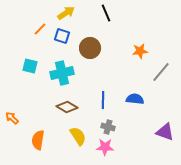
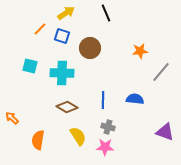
cyan cross: rotated 15 degrees clockwise
